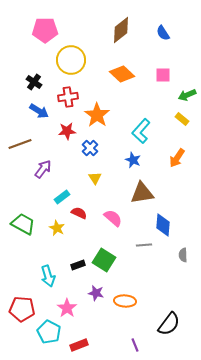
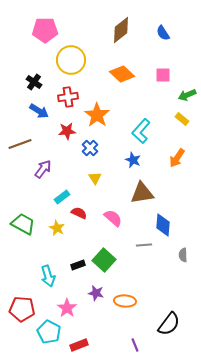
green square: rotated 10 degrees clockwise
